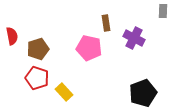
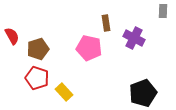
red semicircle: rotated 18 degrees counterclockwise
